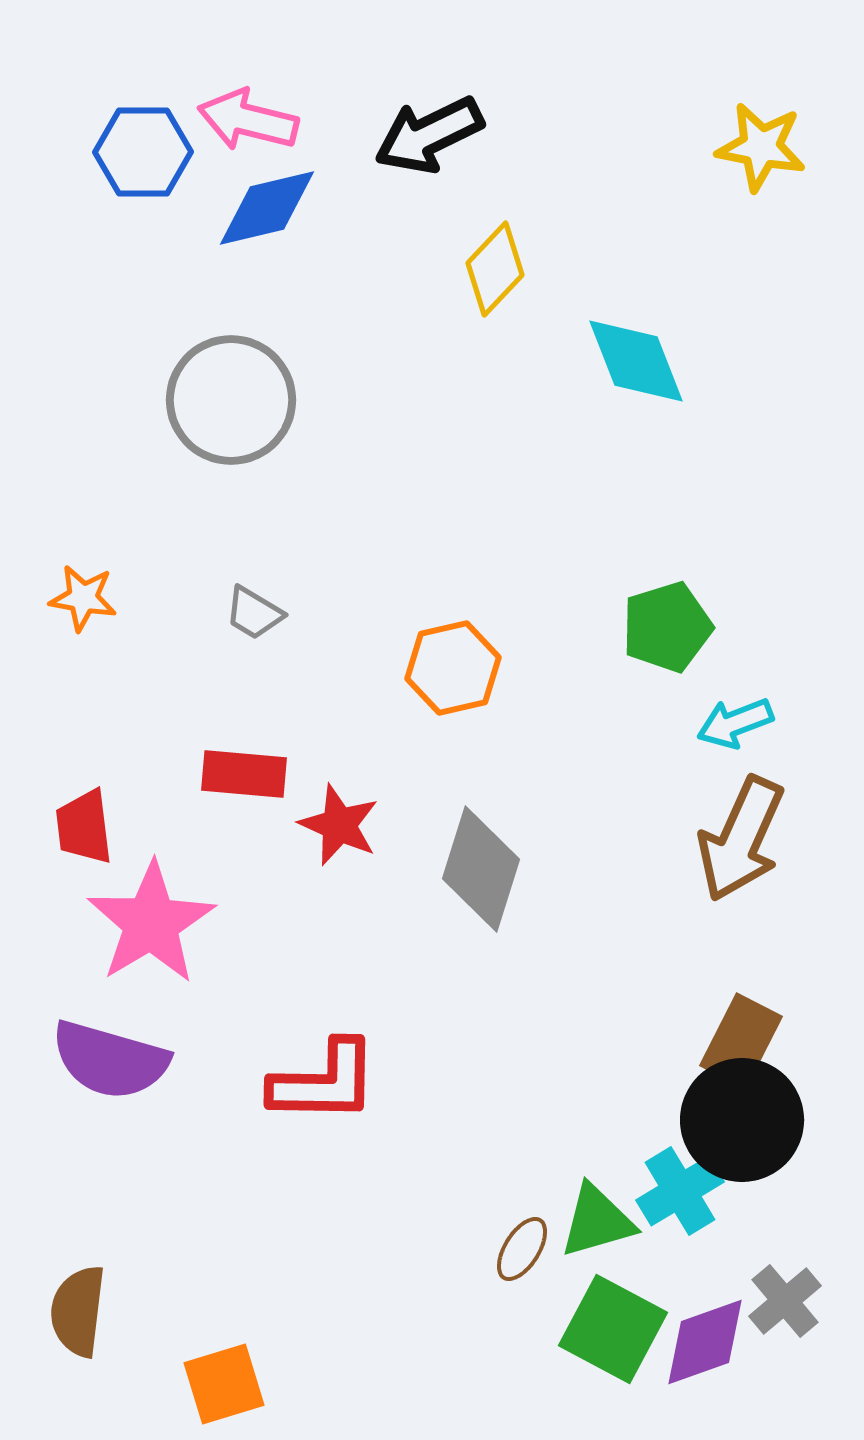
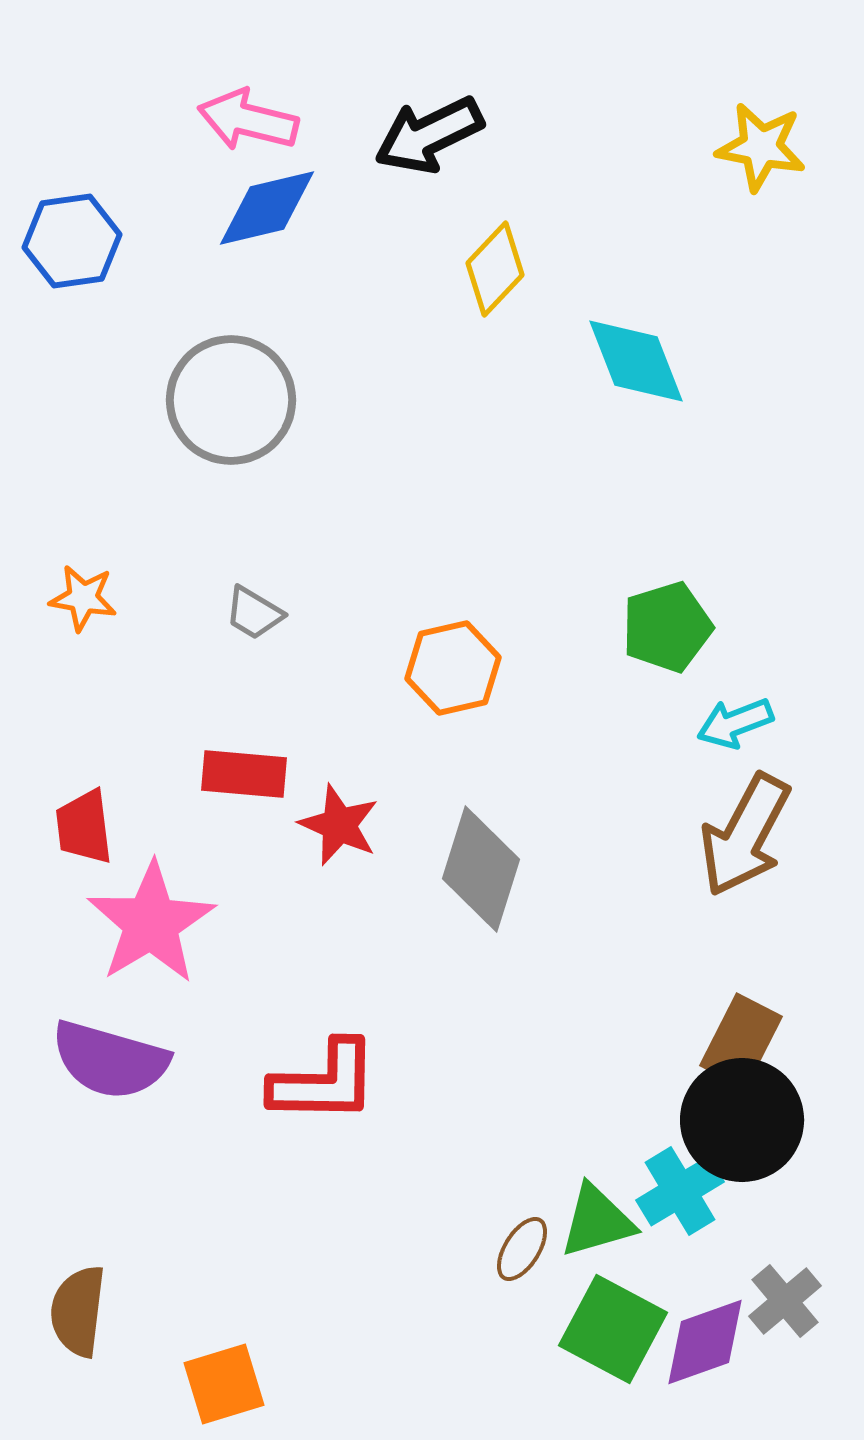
blue hexagon: moved 71 px left, 89 px down; rotated 8 degrees counterclockwise
brown arrow: moved 4 px right, 4 px up; rotated 4 degrees clockwise
